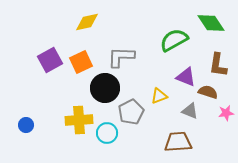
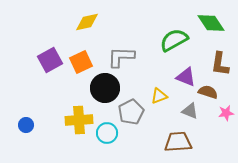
brown L-shape: moved 2 px right, 1 px up
